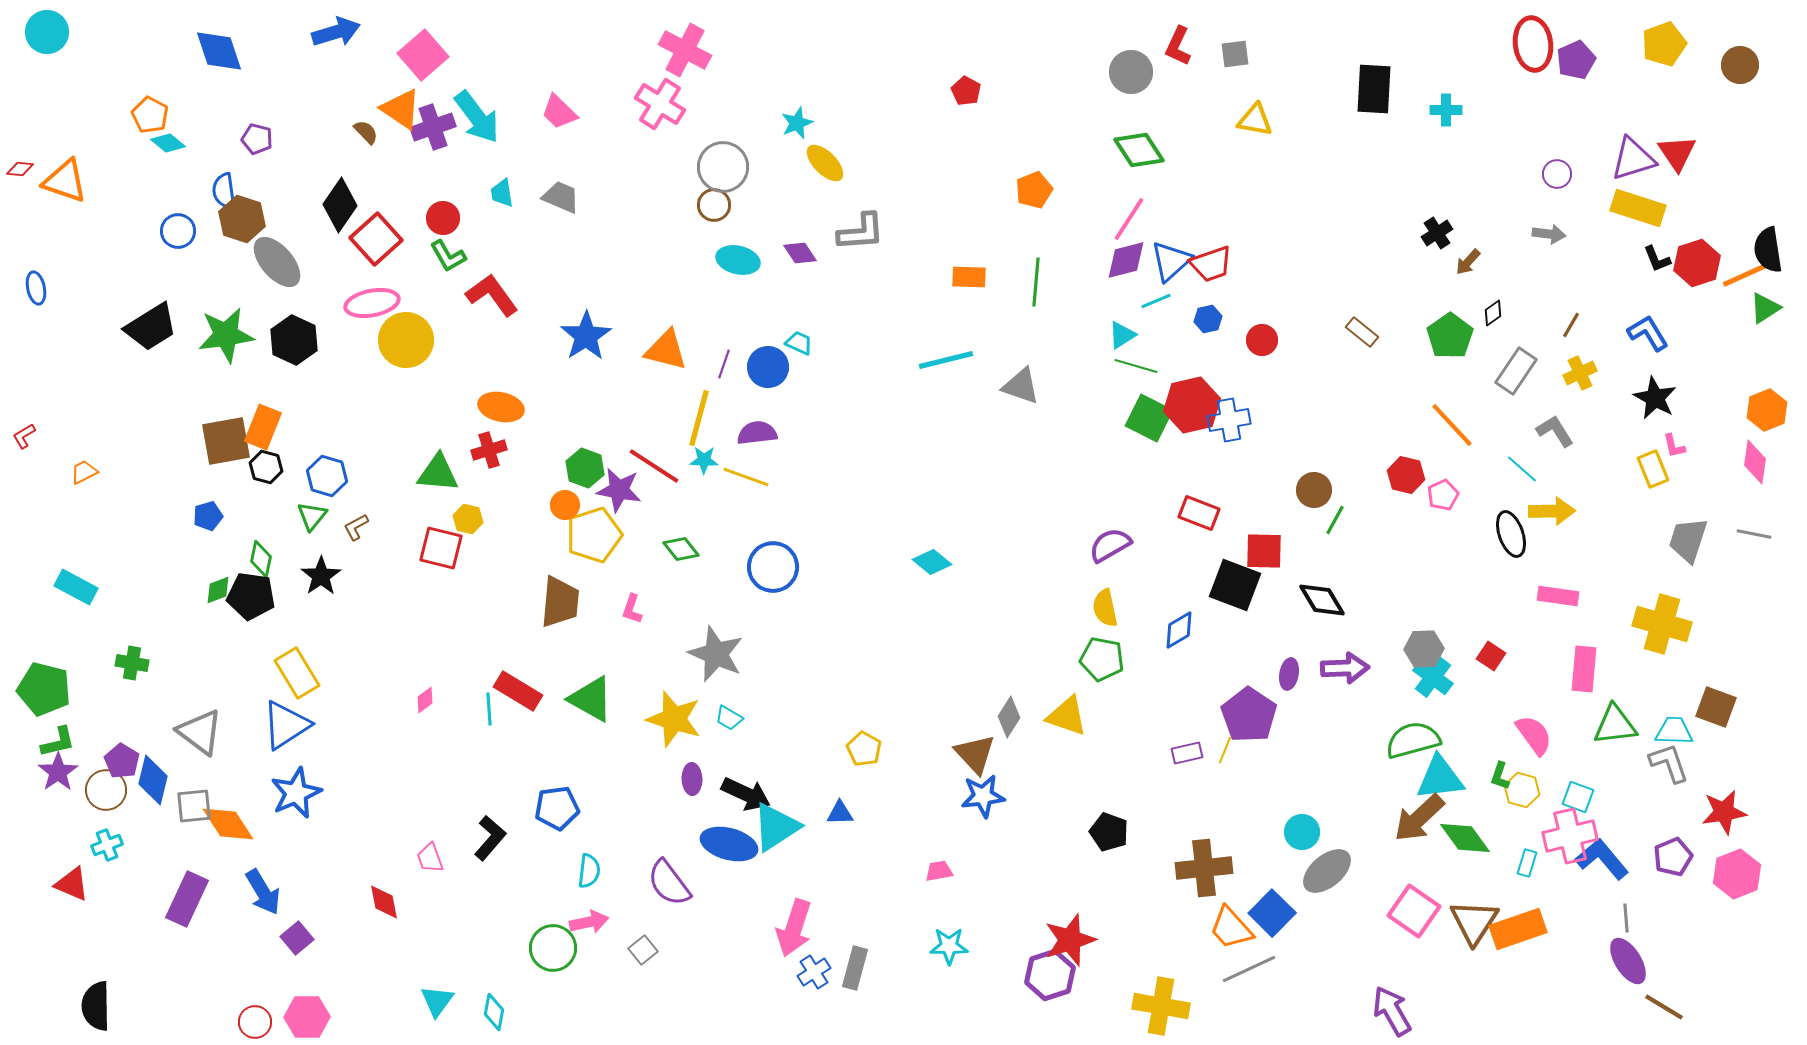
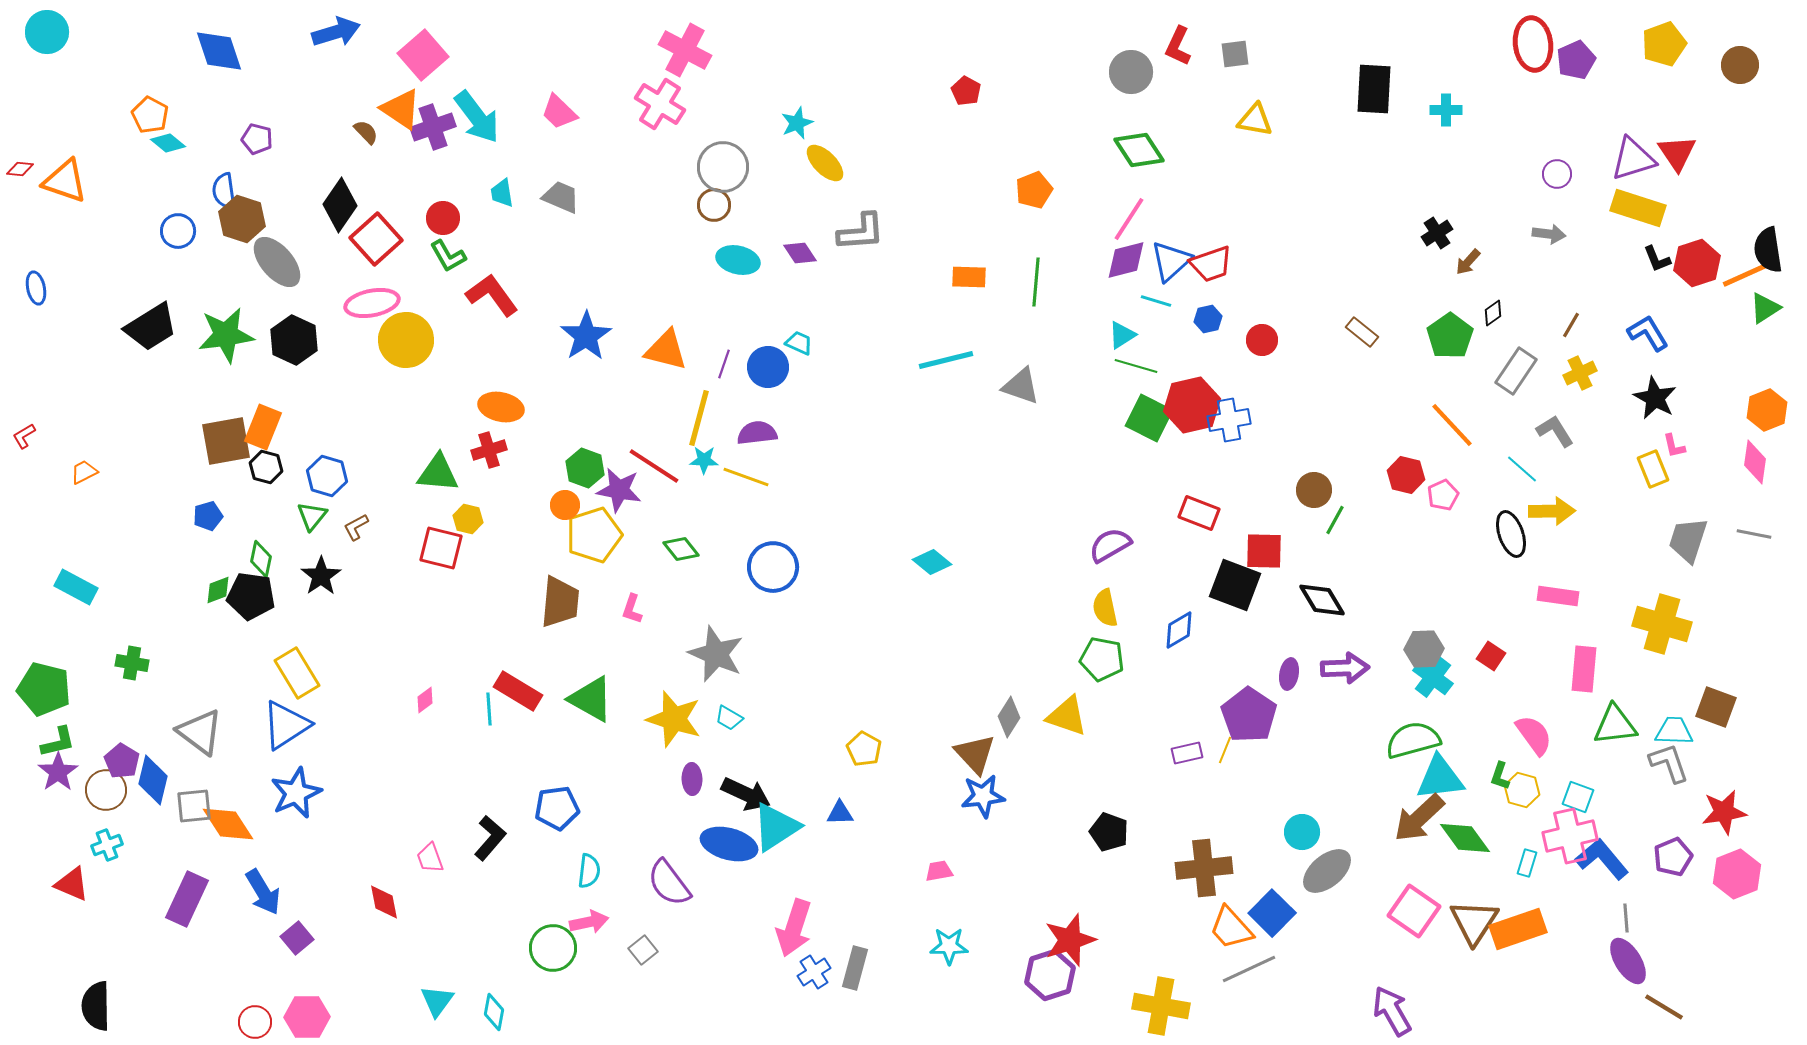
cyan line at (1156, 301): rotated 40 degrees clockwise
